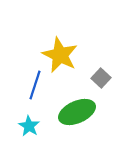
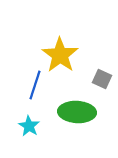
yellow star: rotated 9 degrees clockwise
gray square: moved 1 px right, 1 px down; rotated 18 degrees counterclockwise
green ellipse: rotated 27 degrees clockwise
